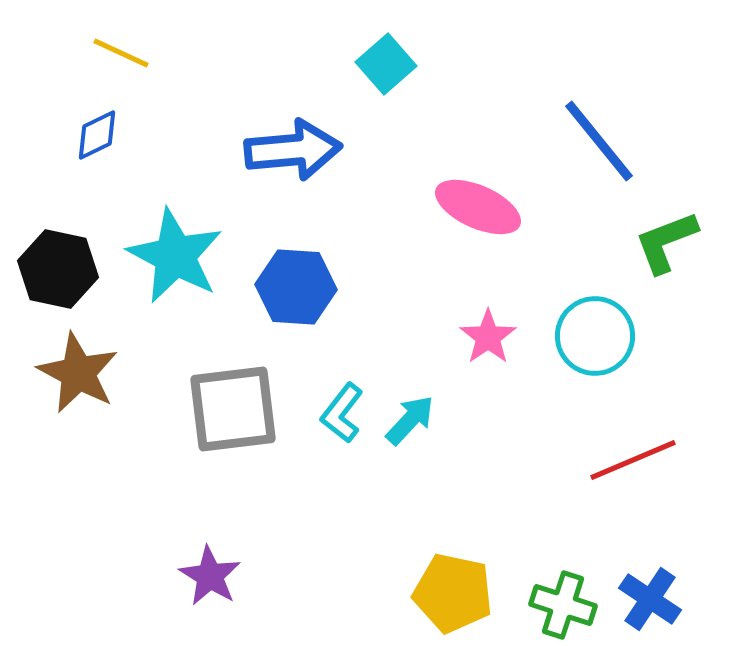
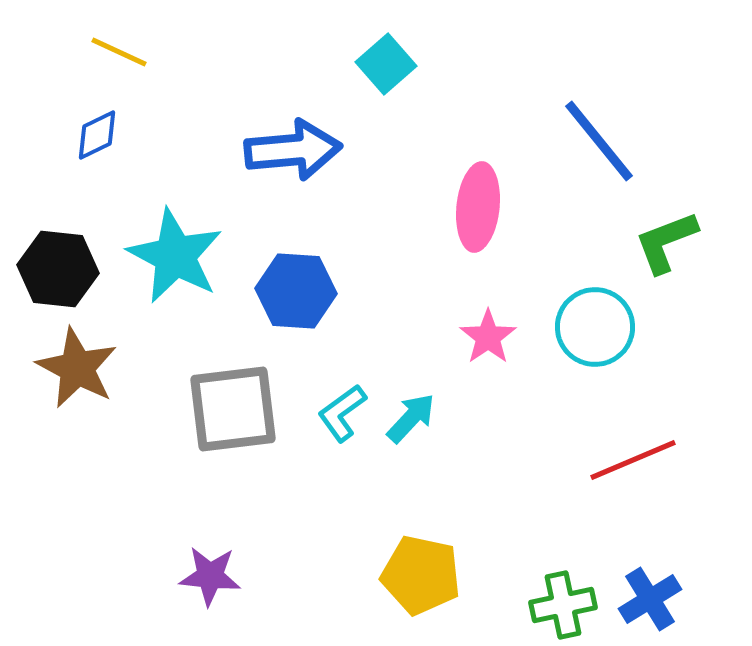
yellow line: moved 2 px left, 1 px up
pink ellipse: rotated 72 degrees clockwise
black hexagon: rotated 6 degrees counterclockwise
blue hexagon: moved 4 px down
cyan circle: moved 9 px up
brown star: moved 1 px left, 5 px up
cyan L-shape: rotated 16 degrees clockwise
cyan arrow: moved 1 px right, 2 px up
purple star: rotated 26 degrees counterclockwise
yellow pentagon: moved 32 px left, 18 px up
blue cross: rotated 24 degrees clockwise
green cross: rotated 30 degrees counterclockwise
